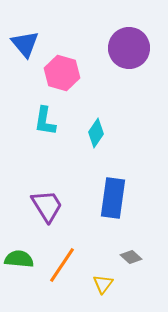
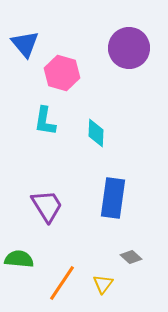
cyan diamond: rotated 32 degrees counterclockwise
orange line: moved 18 px down
